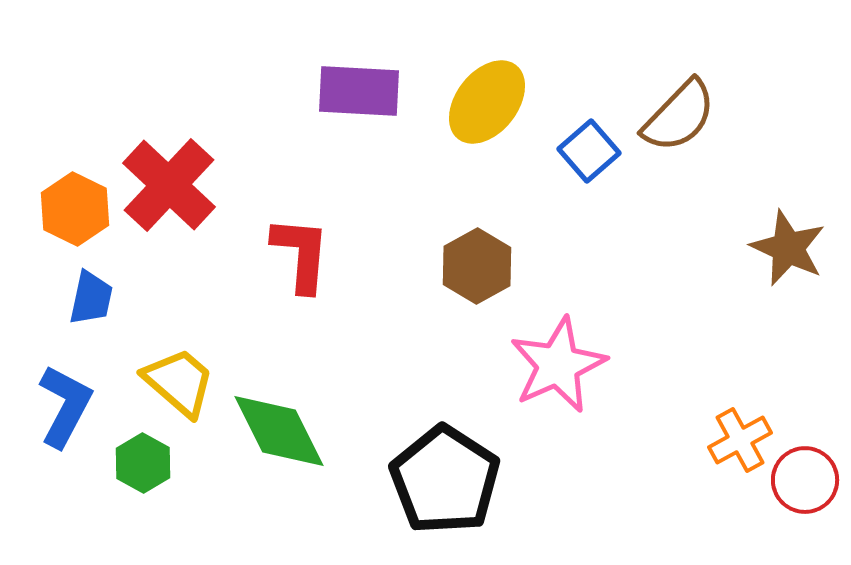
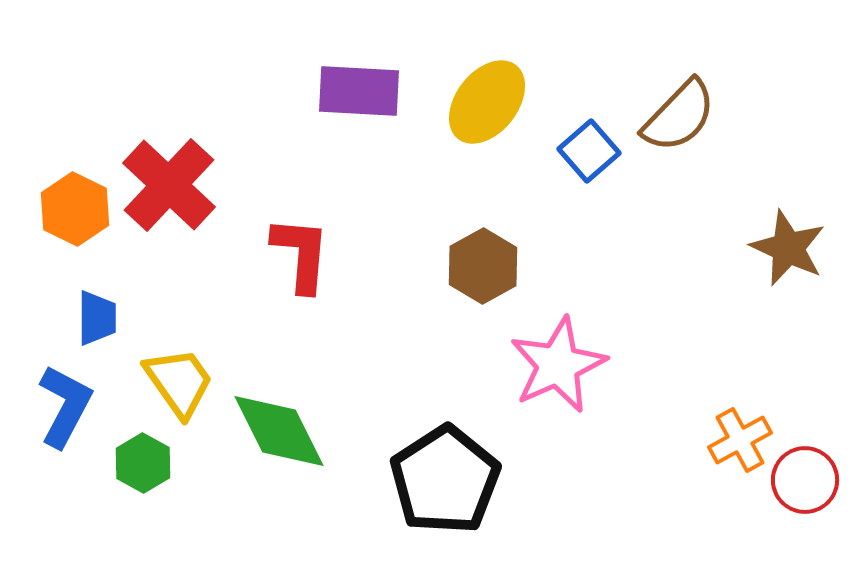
brown hexagon: moved 6 px right
blue trapezoid: moved 6 px right, 20 px down; rotated 12 degrees counterclockwise
yellow trapezoid: rotated 14 degrees clockwise
black pentagon: rotated 6 degrees clockwise
